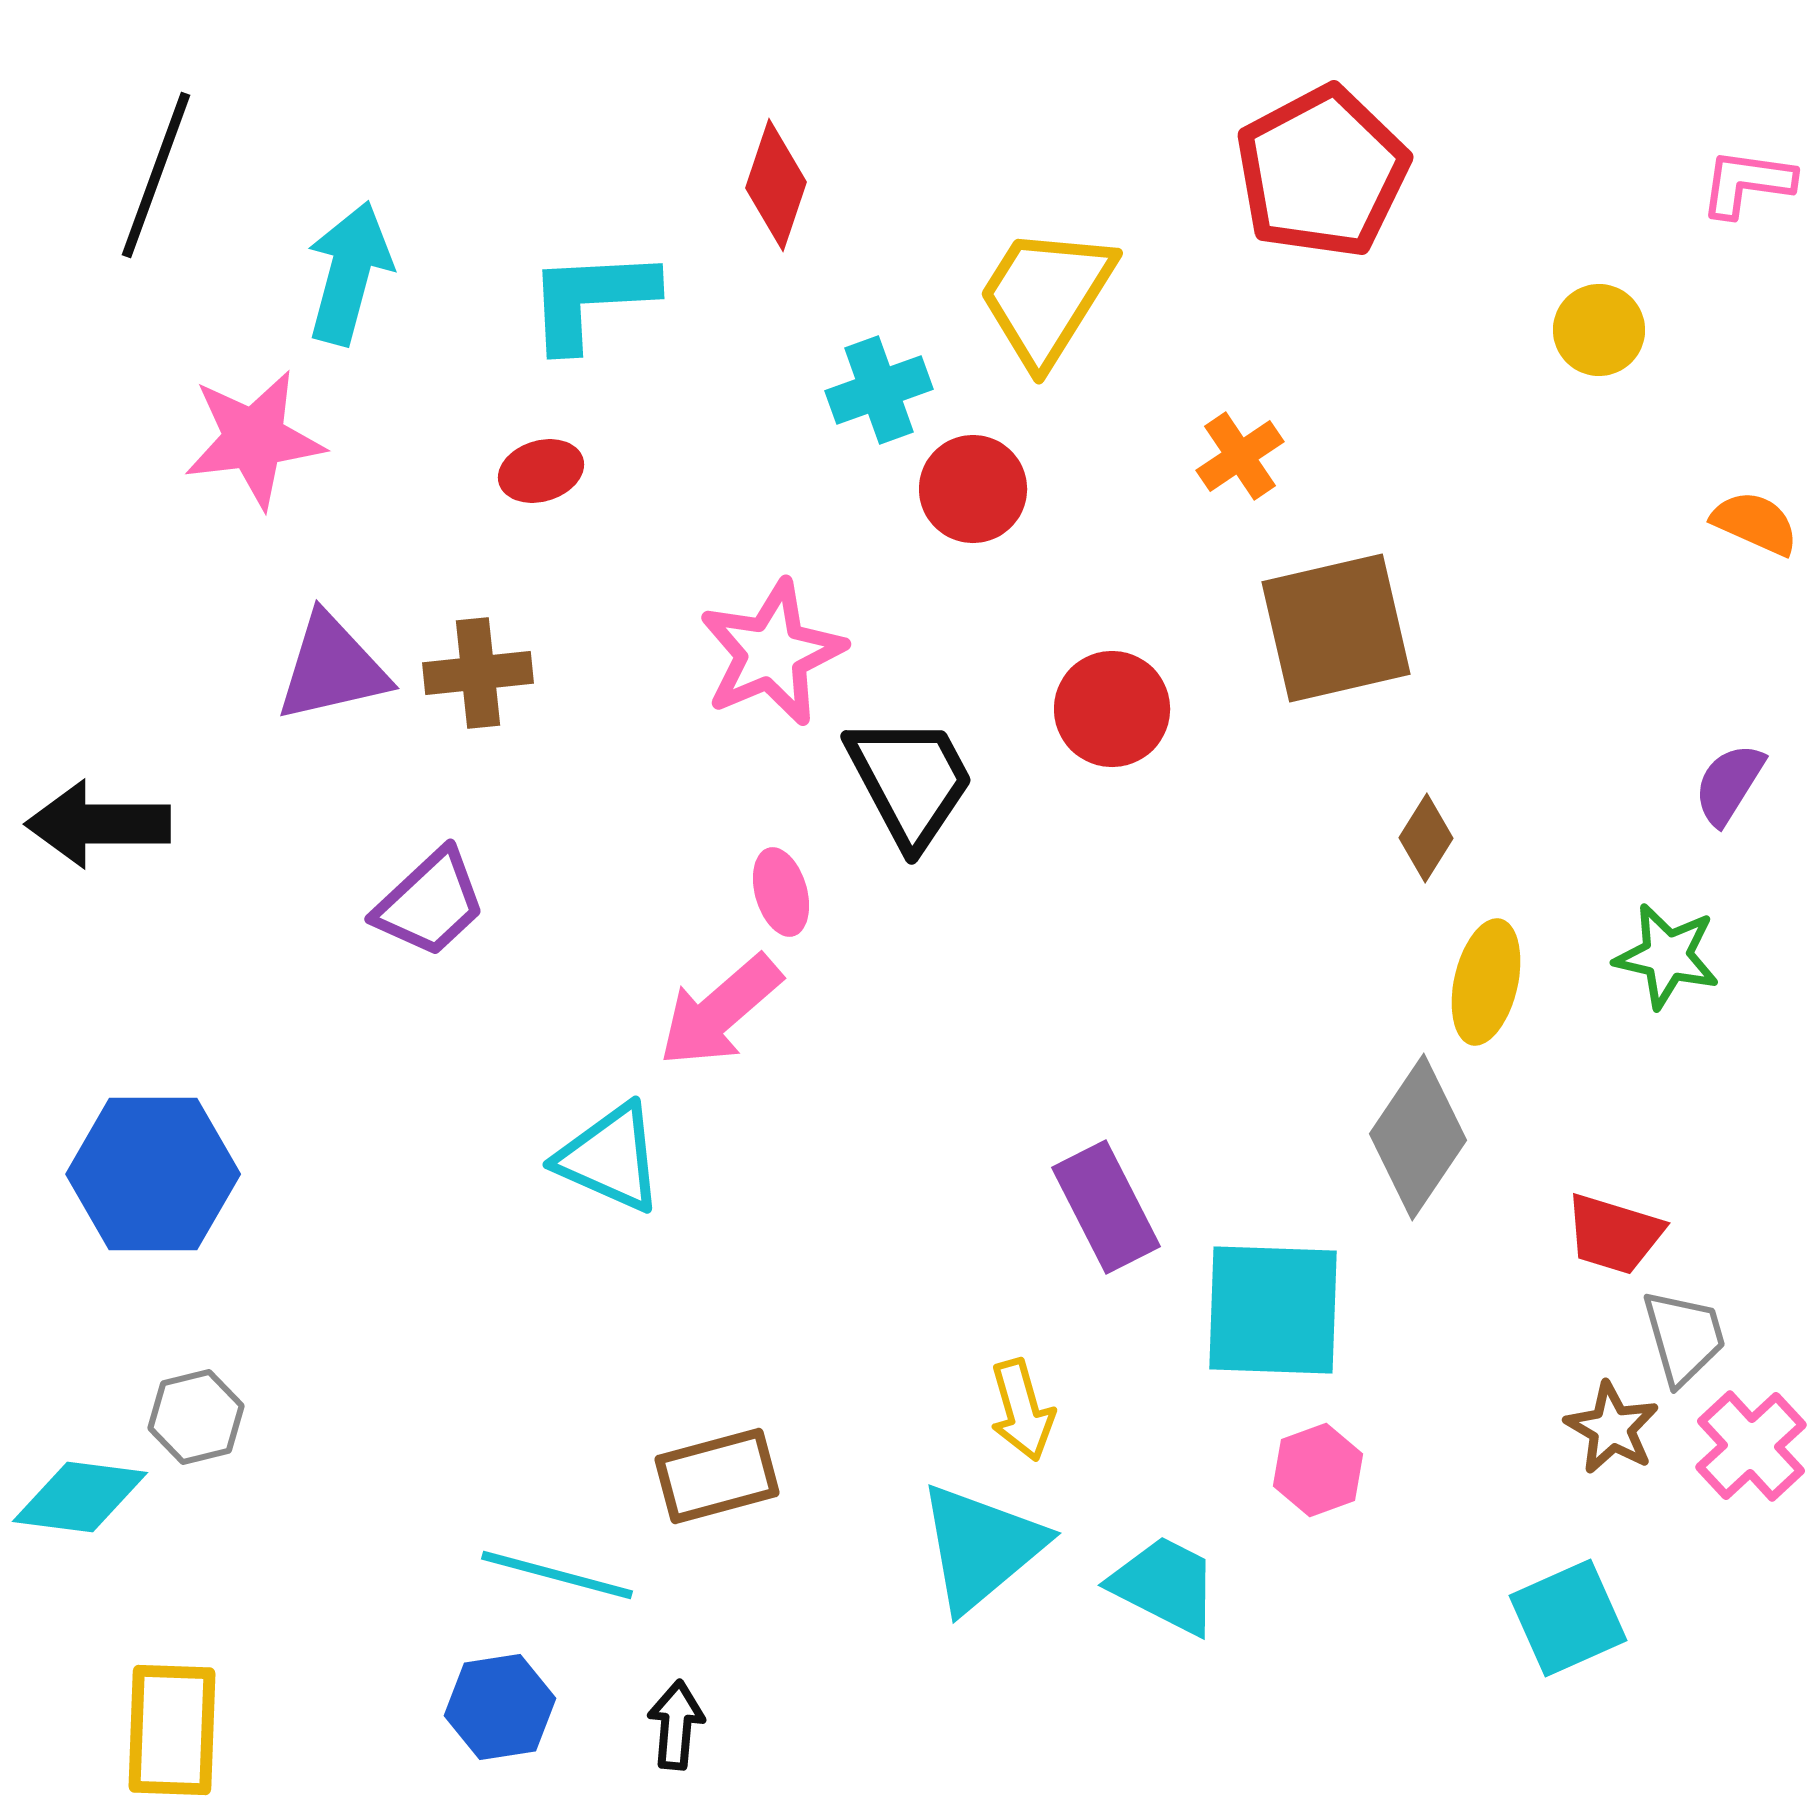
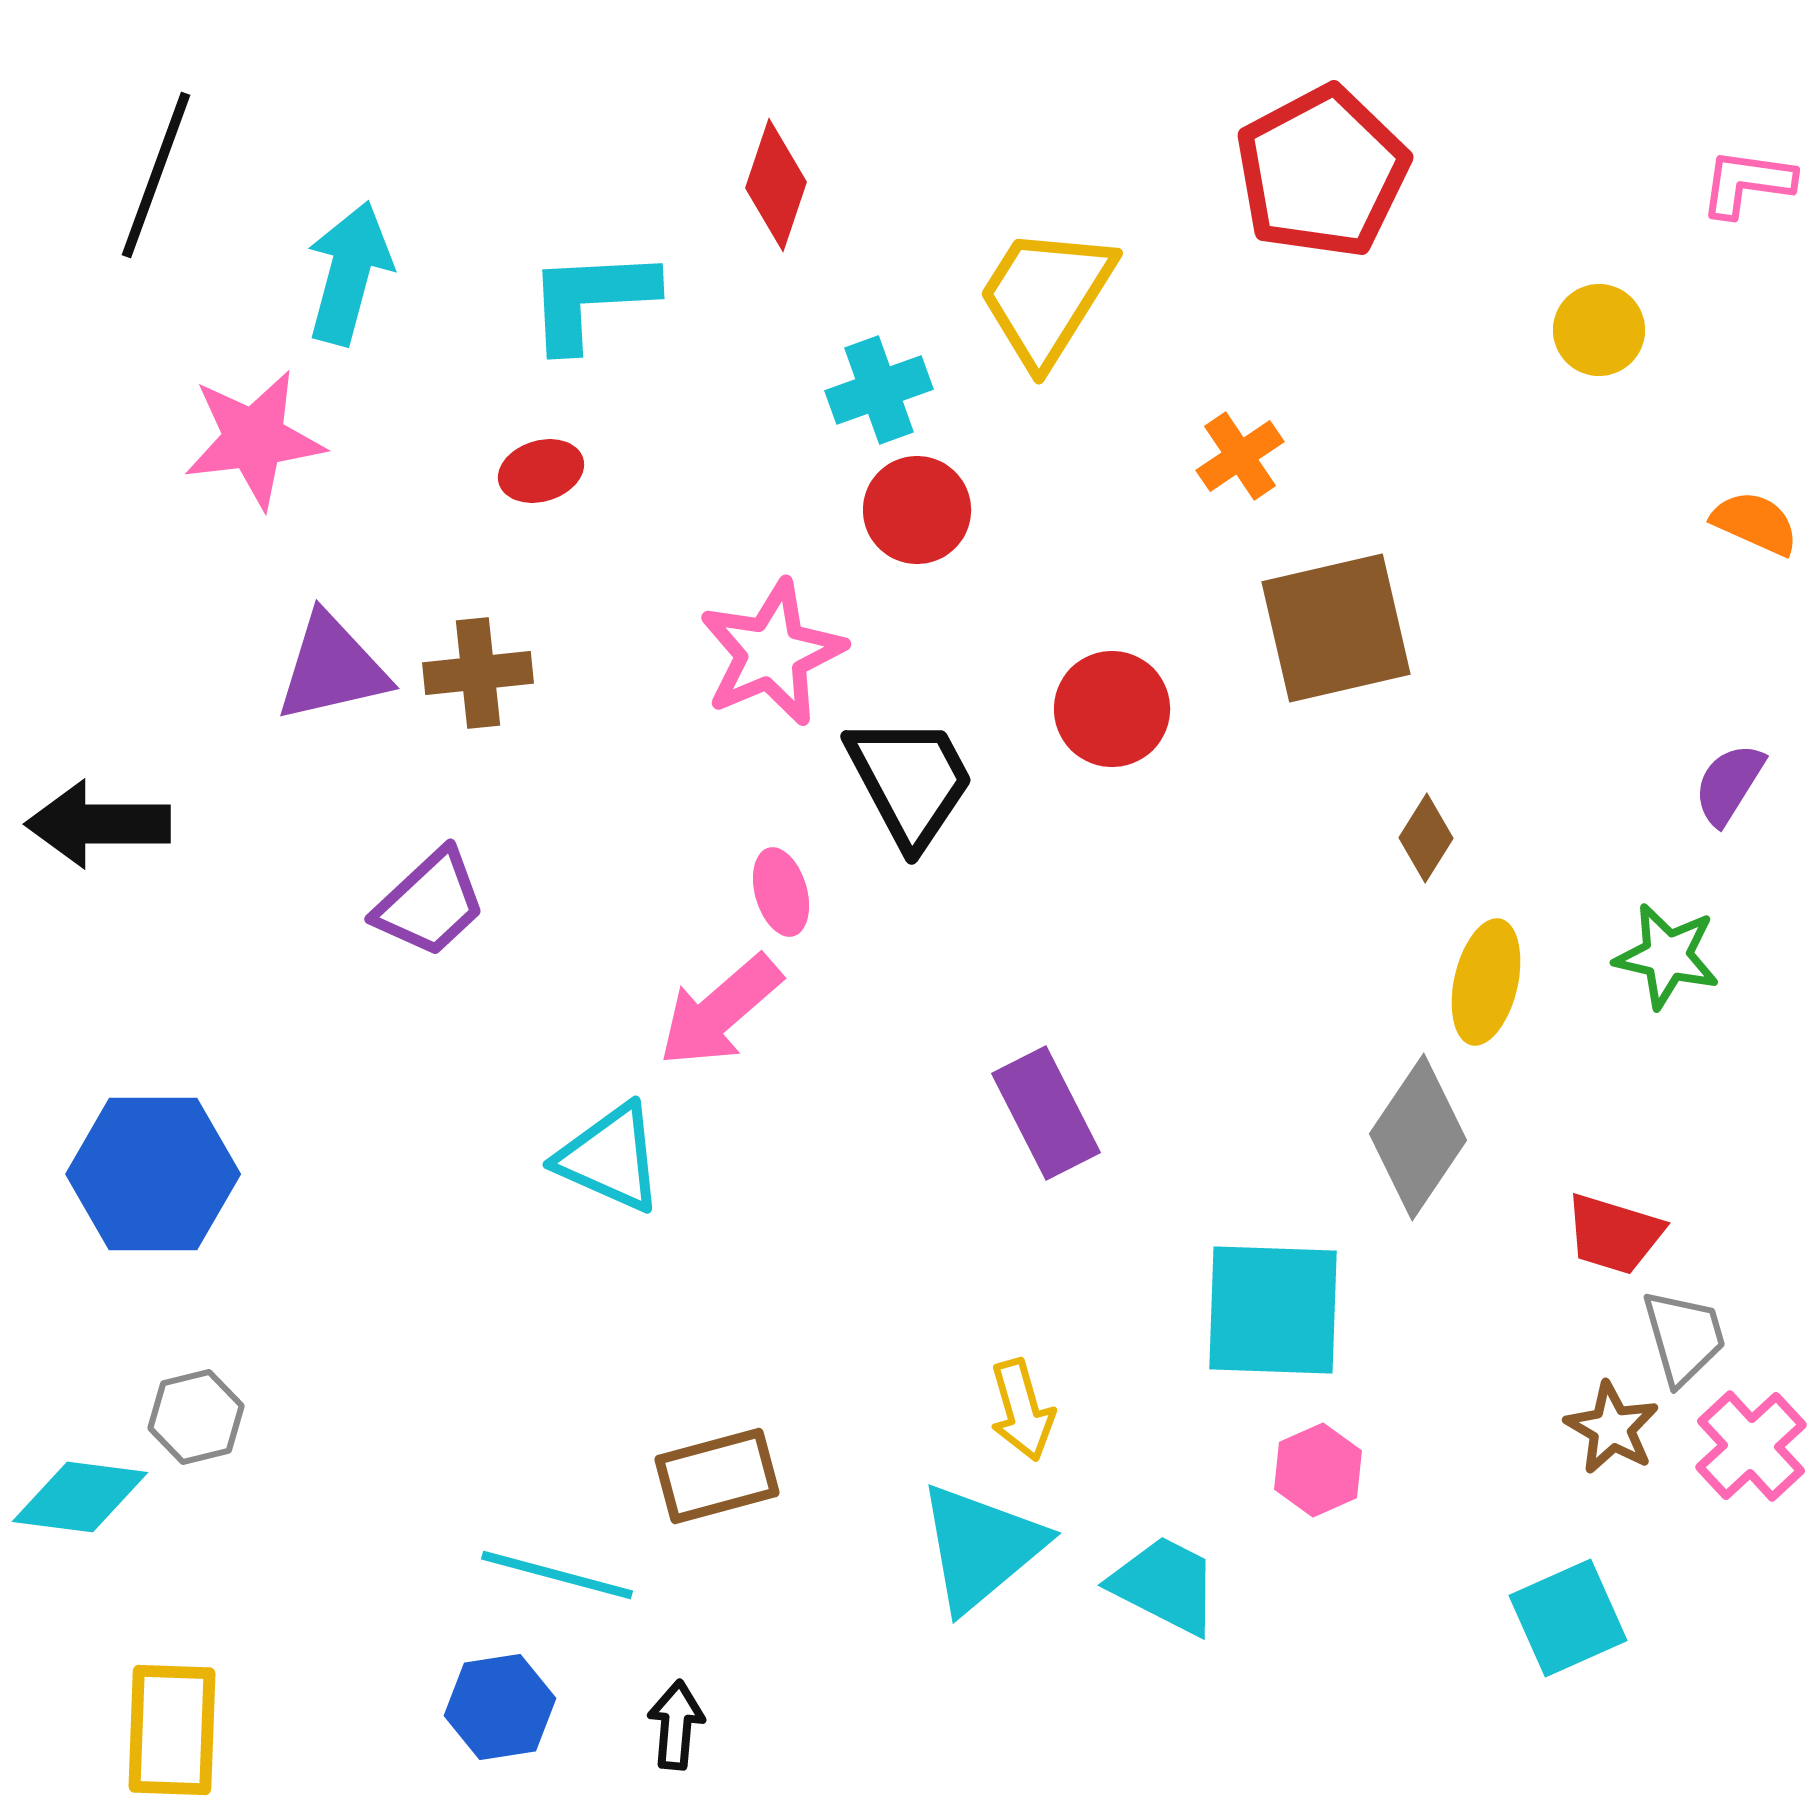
red circle at (973, 489): moved 56 px left, 21 px down
purple rectangle at (1106, 1207): moved 60 px left, 94 px up
pink hexagon at (1318, 1470): rotated 4 degrees counterclockwise
